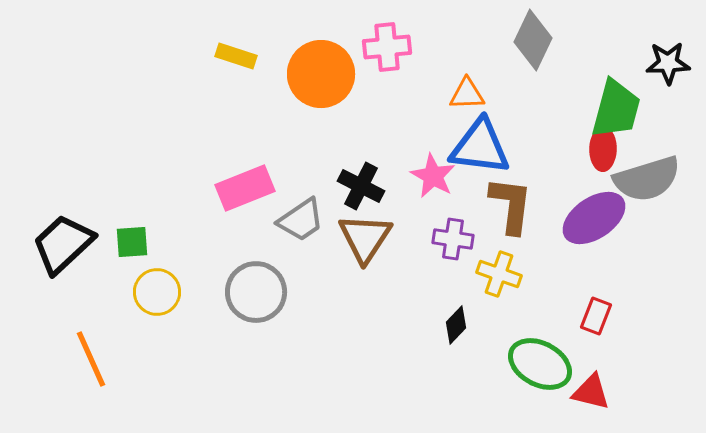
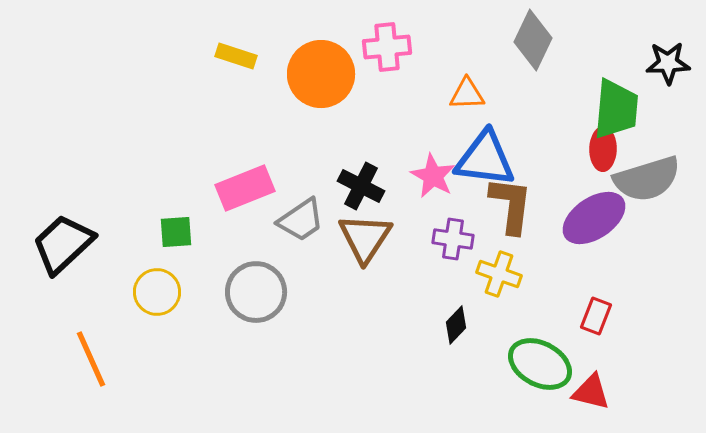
green trapezoid: rotated 10 degrees counterclockwise
blue triangle: moved 5 px right, 12 px down
green square: moved 44 px right, 10 px up
